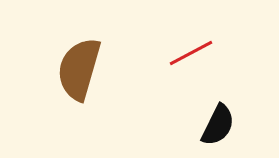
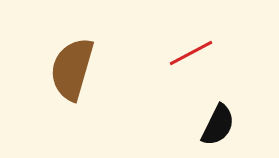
brown semicircle: moved 7 px left
